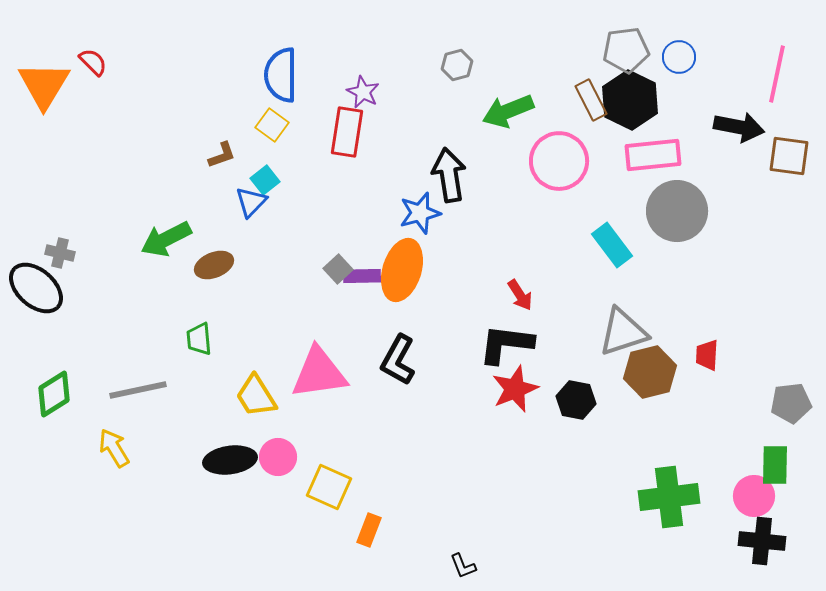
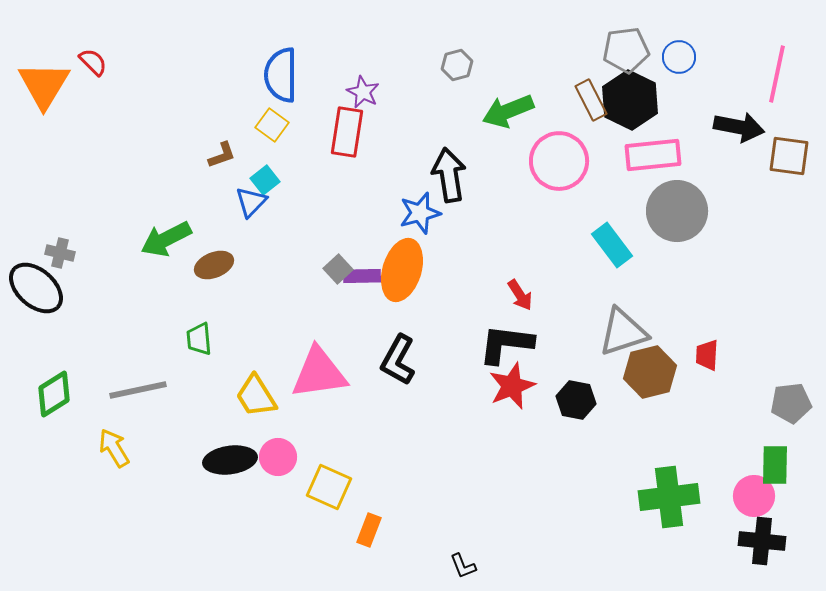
red star at (515, 389): moved 3 px left, 3 px up
